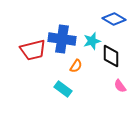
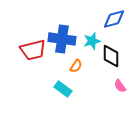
blue diamond: rotated 45 degrees counterclockwise
